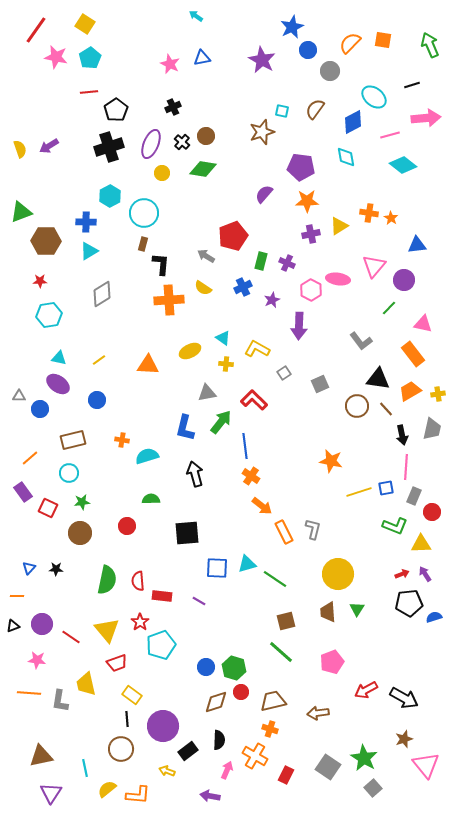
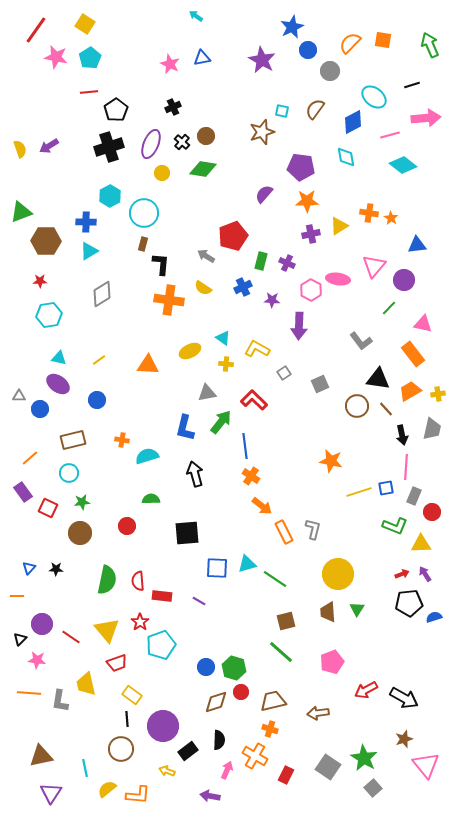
orange cross at (169, 300): rotated 12 degrees clockwise
purple star at (272, 300): rotated 28 degrees clockwise
black triangle at (13, 626): moved 7 px right, 13 px down; rotated 24 degrees counterclockwise
